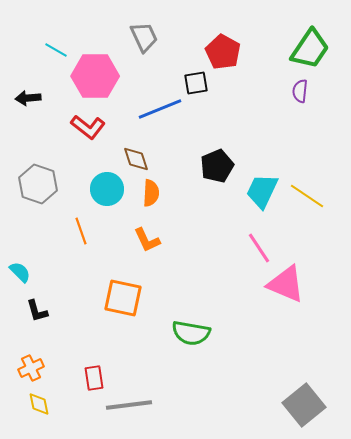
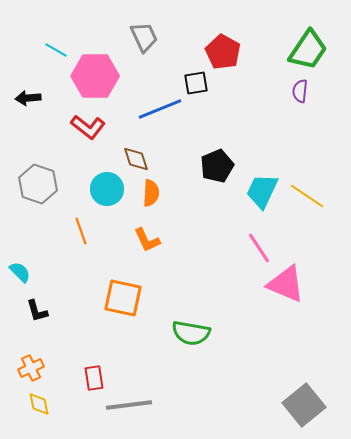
green trapezoid: moved 2 px left, 1 px down
